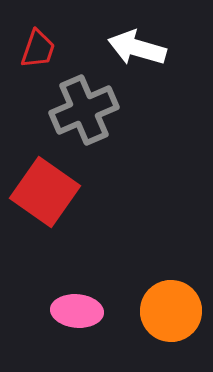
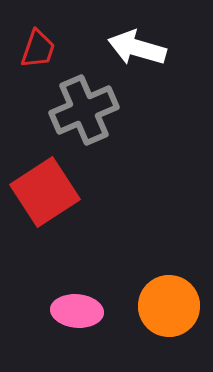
red square: rotated 22 degrees clockwise
orange circle: moved 2 px left, 5 px up
